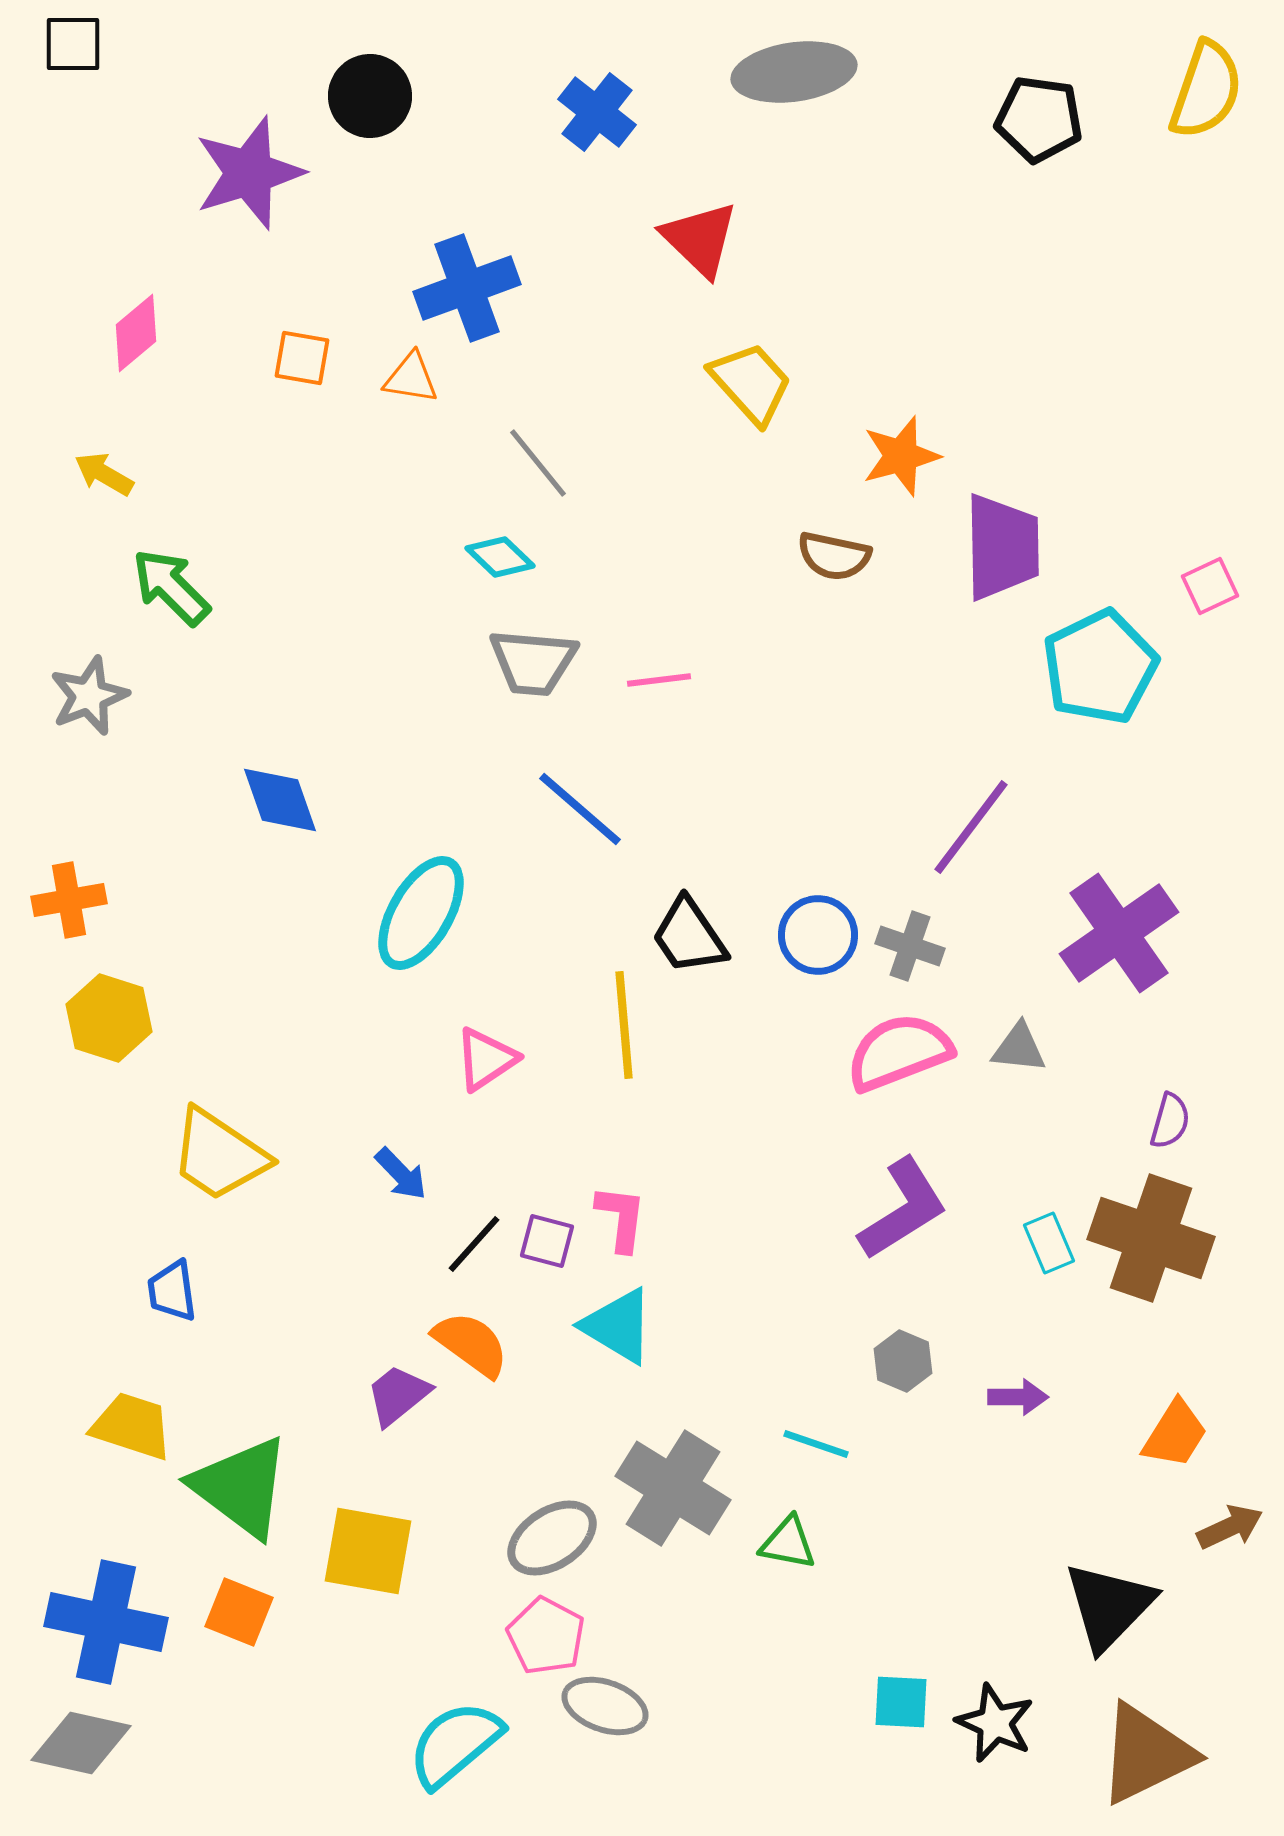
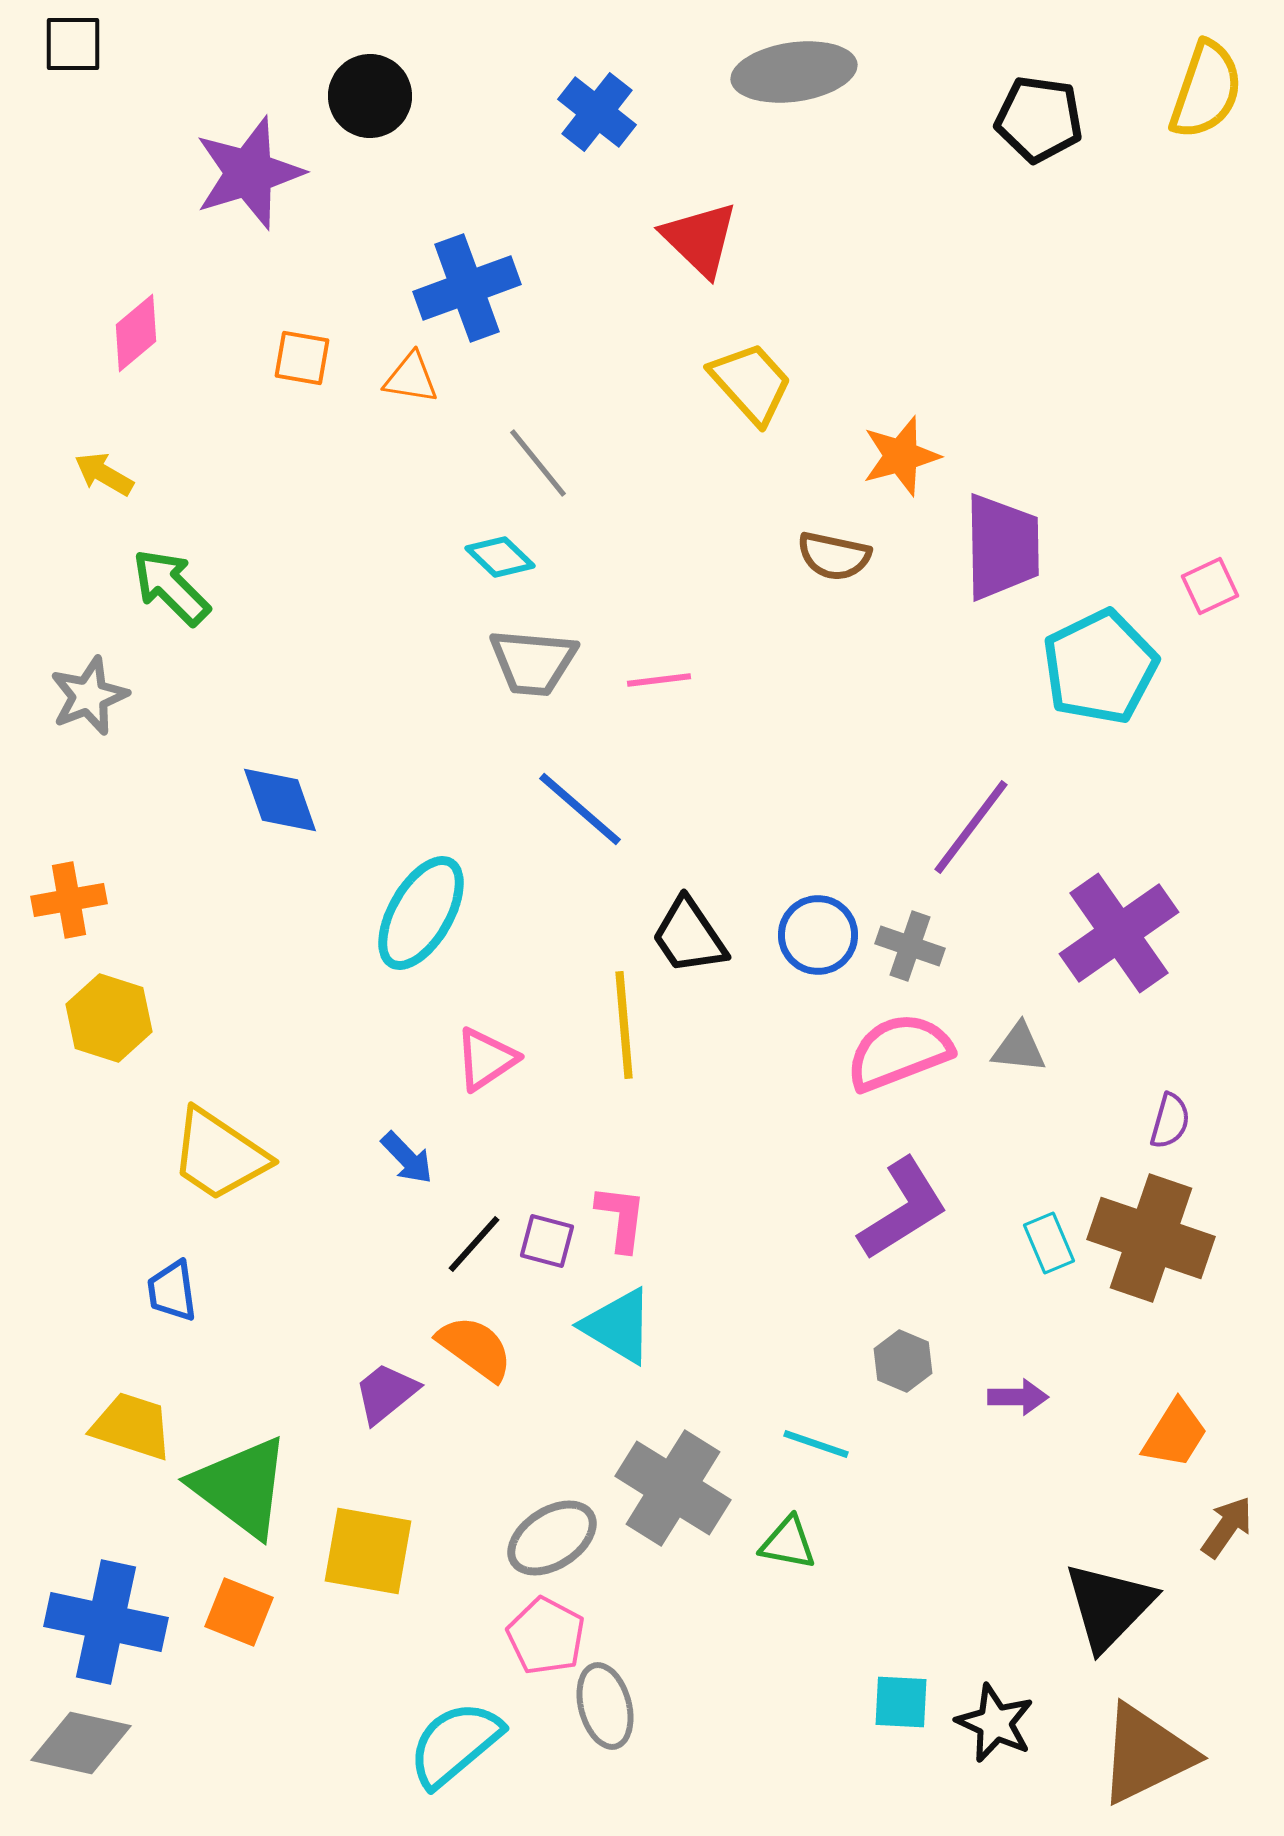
blue arrow at (401, 1174): moved 6 px right, 16 px up
orange semicircle at (471, 1344): moved 4 px right, 4 px down
purple trapezoid at (398, 1395): moved 12 px left, 2 px up
brown arrow at (1230, 1527): moved 3 px left; rotated 30 degrees counterclockwise
gray ellipse at (605, 1706): rotated 56 degrees clockwise
